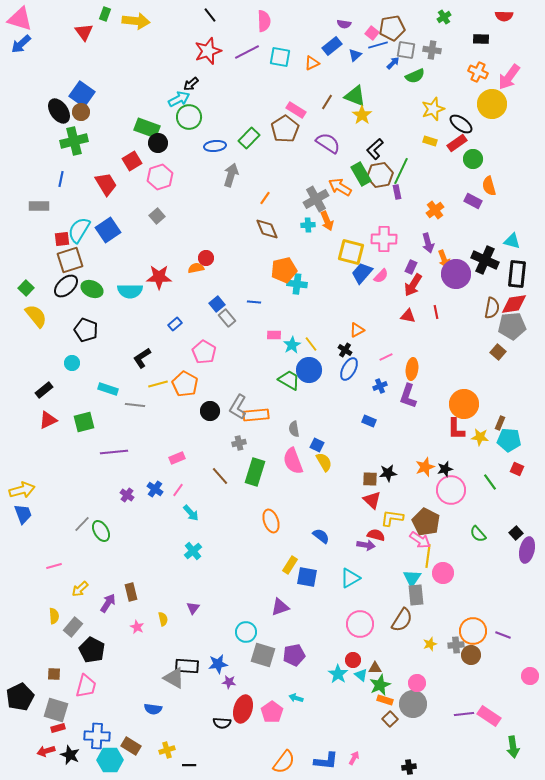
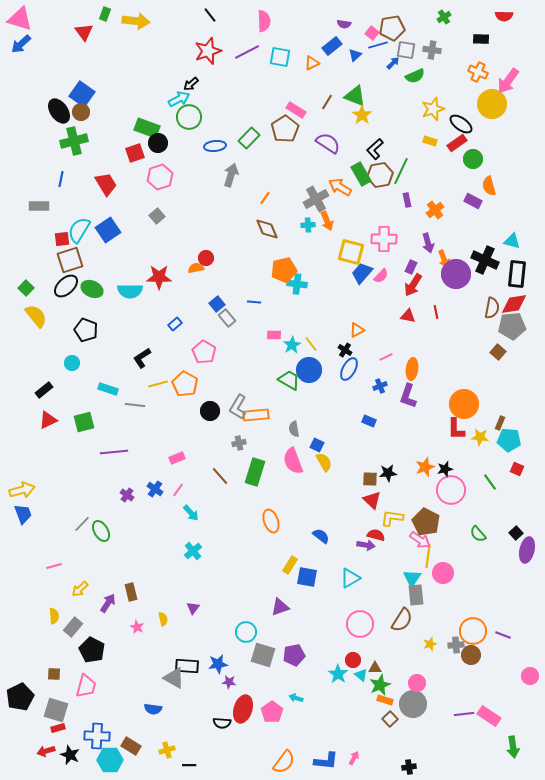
pink arrow at (509, 77): moved 1 px left, 4 px down
red square at (132, 161): moved 3 px right, 8 px up; rotated 12 degrees clockwise
purple rectangle at (397, 192): moved 10 px right, 8 px down
